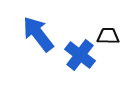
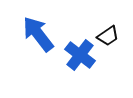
black trapezoid: rotated 145 degrees clockwise
